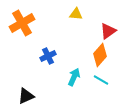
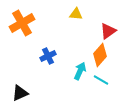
cyan arrow: moved 6 px right, 6 px up
black triangle: moved 6 px left, 3 px up
